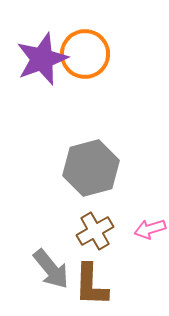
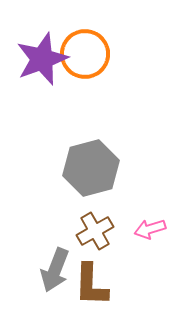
gray arrow: moved 4 px right, 1 px down; rotated 60 degrees clockwise
